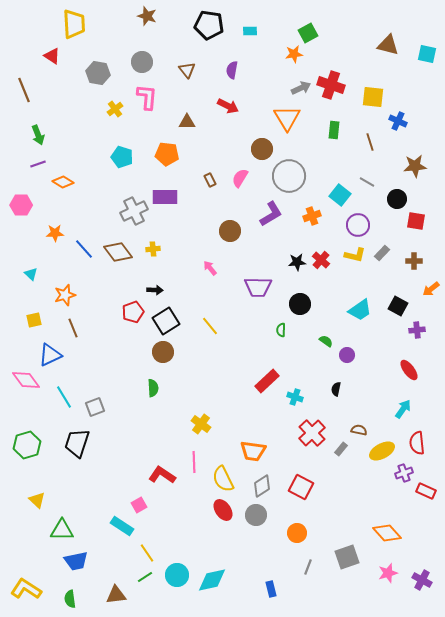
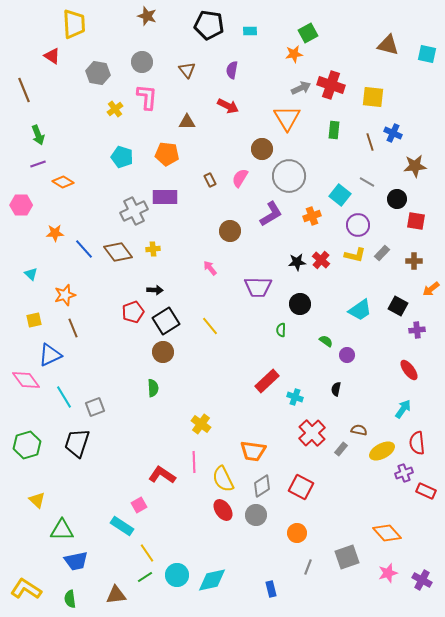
blue cross at (398, 121): moved 5 px left, 12 px down
